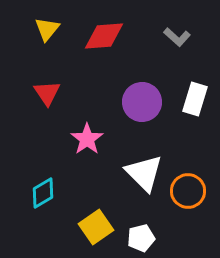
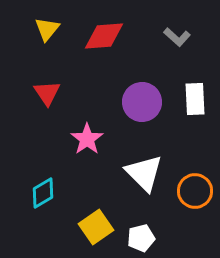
white rectangle: rotated 20 degrees counterclockwise
orange circle: moved 7 px right
